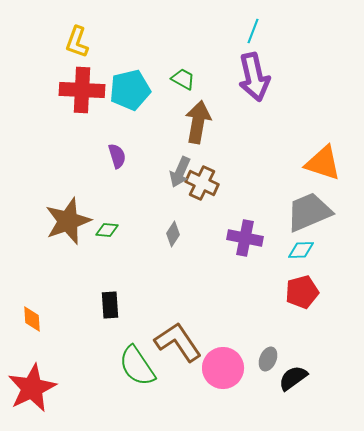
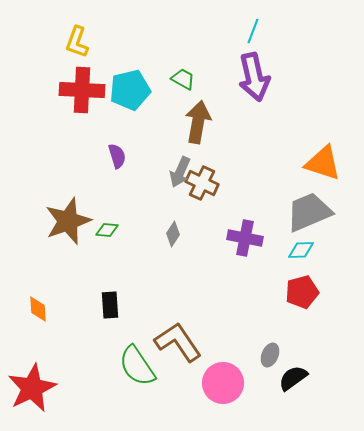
orange diamond: moved 6 px right, 10 px up
gray ellipse: moved 2 px right, 4 px up
pink circle: moved 15 px down
